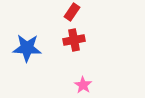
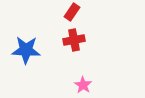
blue star: moved 1 px left, 2 px down
